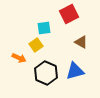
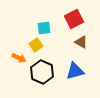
red square: moved 5 px right, 5 px down
black hexagon: moved 4 px left, 1 px up
